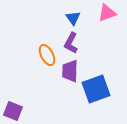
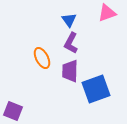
blue triangle: moved 4 px left, 2 px down
orange ellipse: moved 5 px left, 3 px down
